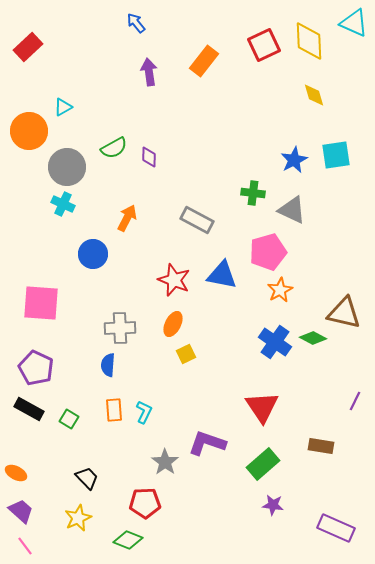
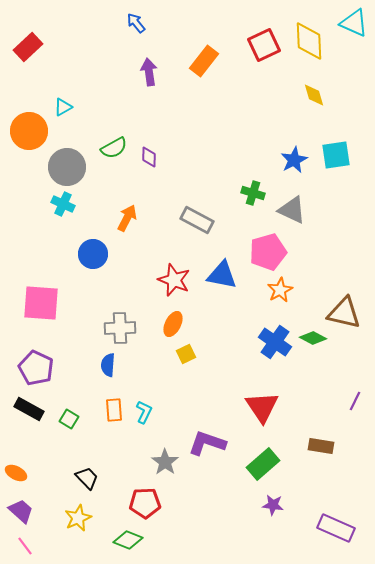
green cross at (253, 193): rotated 10 degrees clockwise
